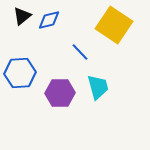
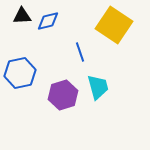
black triangle: rotated 36 degrees clockwise
blue diamond: moved 1 px left, 1 px down
blue line: rotated 24 degrees clockwise
blue hexagon: rotated 8 degrees counterclockwise
purple hexagon: moved 3 px right, 2 px down; rotated 16 degrees counterclockwise
